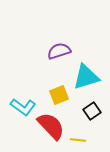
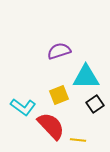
cyan triangle: rotated 16 degrees clockwise
black square: moved 3 px right, 7 px up
